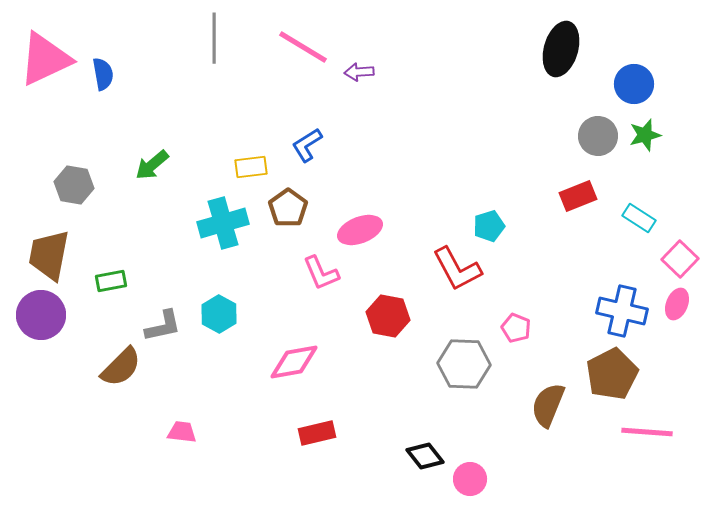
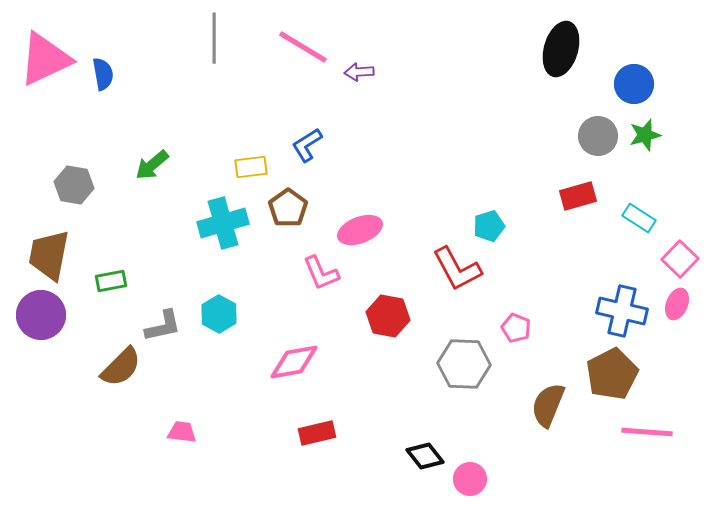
red rectangle at (578, 196): rotated 6 degrees clockwise
